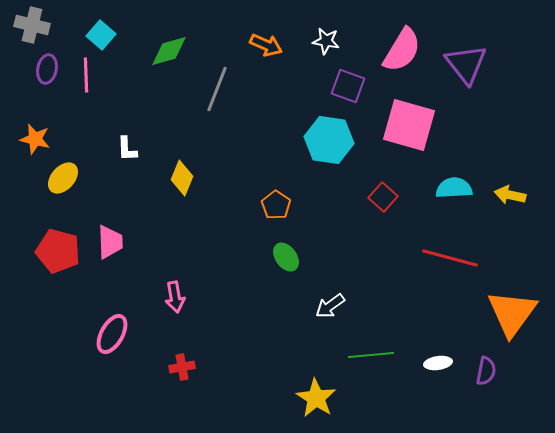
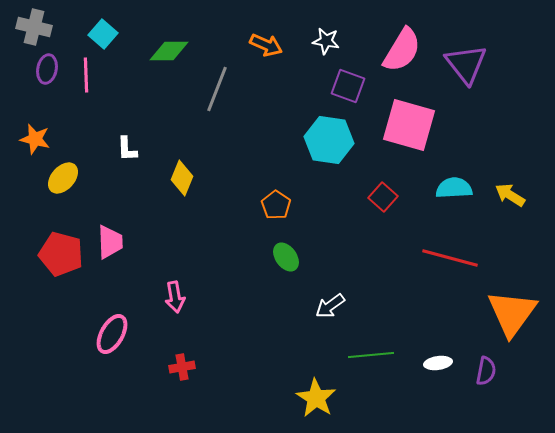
gray cross: moved 2 px right, 2 px down
cyan square: moved 2 px right, 1 px up
green diamond: rotated 15 degrees clockwise
yellow arrow: rotated 20 degrees clockwise
red pentagon: moved 3 px right, 3 px down
